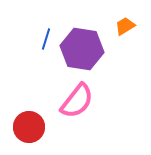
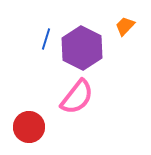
orange trapezoid: rotated 15 degrees counterclockwise
purple hexagon: moved 1 px up; rotated 18 degrees clockwise
pink semicircle: moved 4 px up
